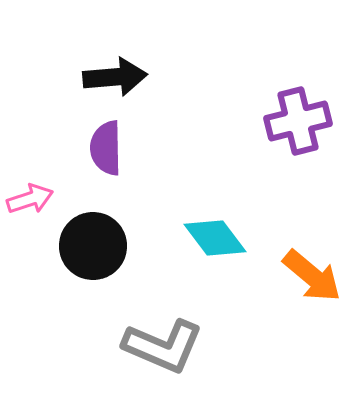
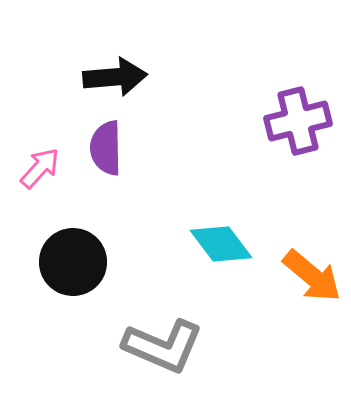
pink arrow: moved 10 px right, 31 px up; rotated 30 degrees counterclockwise
cyan diamond: moved 6 px right, 6 px down
black circle: moved 20 px left, 16 px down
